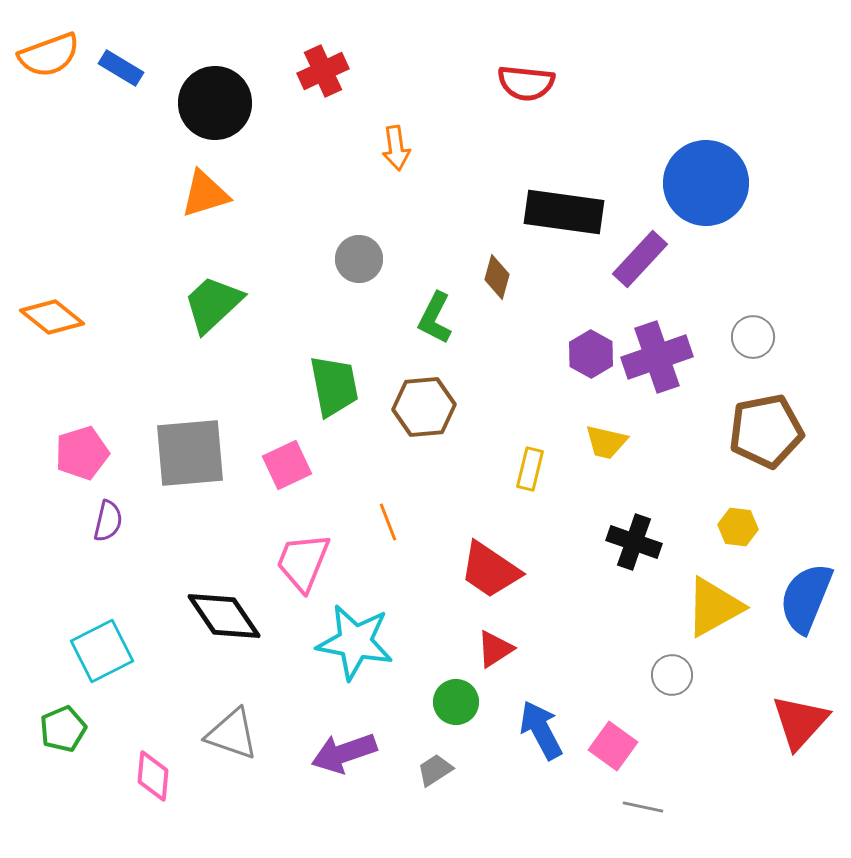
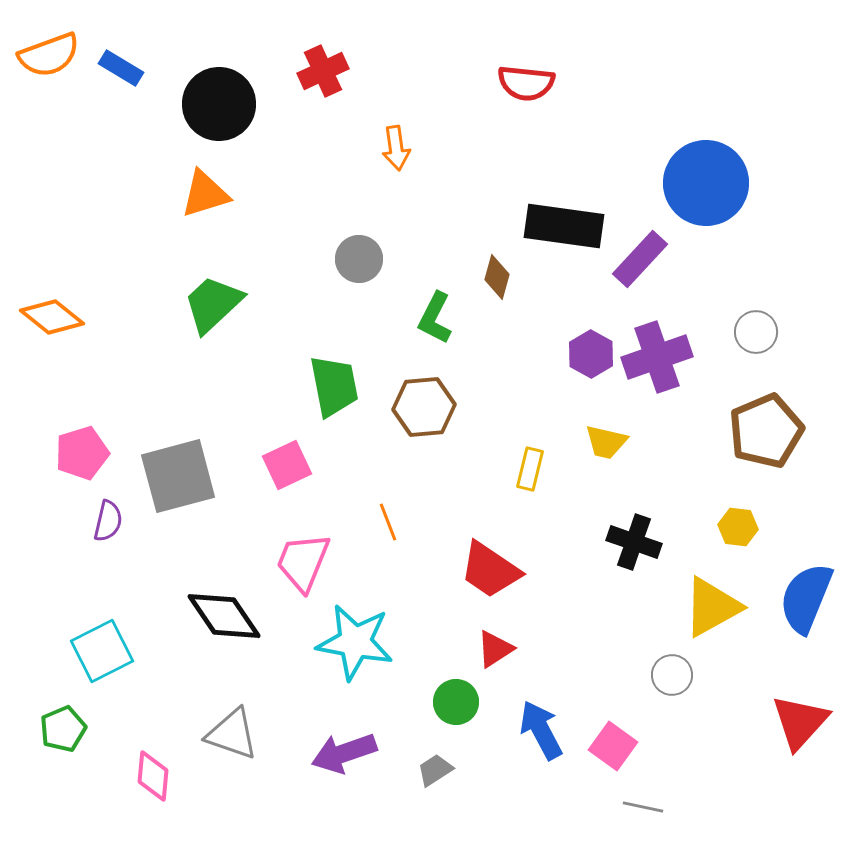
black circle at (215, 103): moved 4 px right, 1 px down
black rectangle at (564, 212): moved 14 px down
gray circle at (753, 337): moved 3 px right, 5 px up
brown pentagon at (766, 431): rotated 12 degrees counterclockwise
gray square at (190, 453): moved 12 px left, 23 px down; rotated 10 degrees counterclockwise
yellow triangle at (714, 607): moved 2 px left
